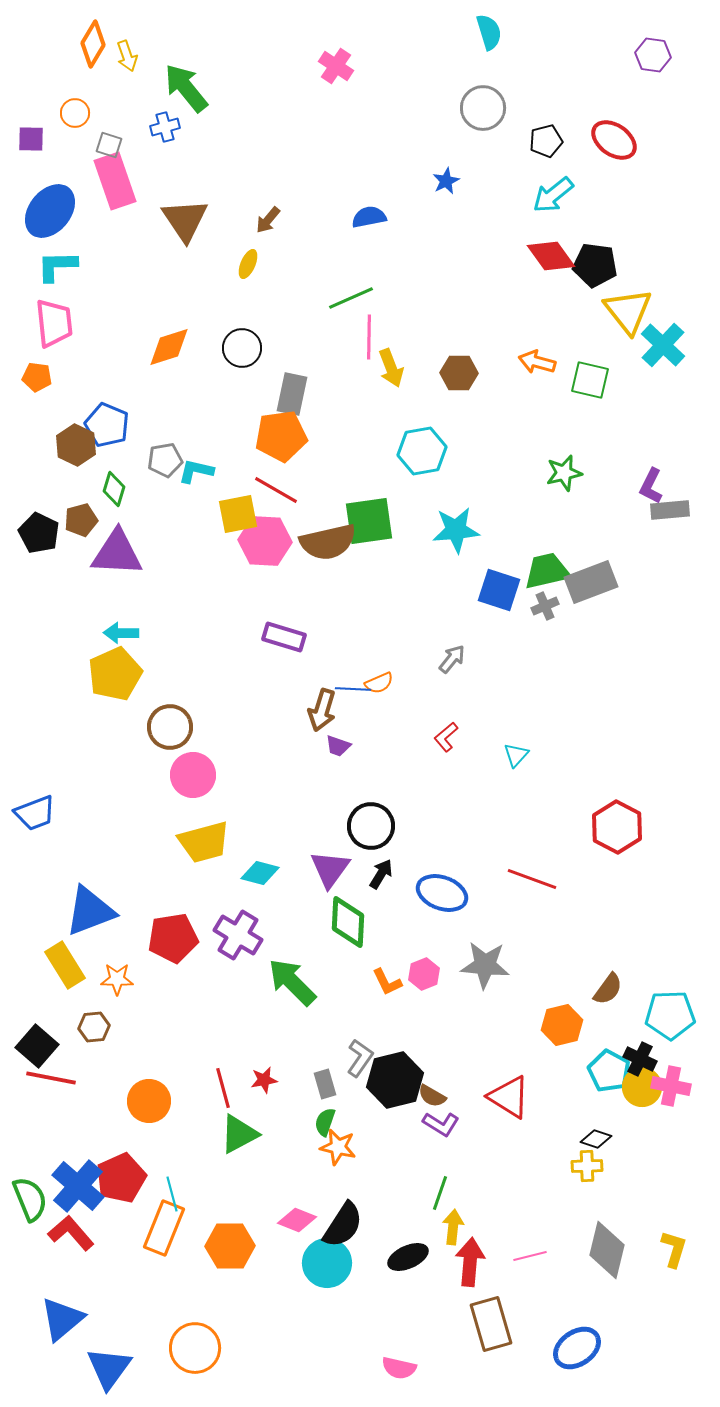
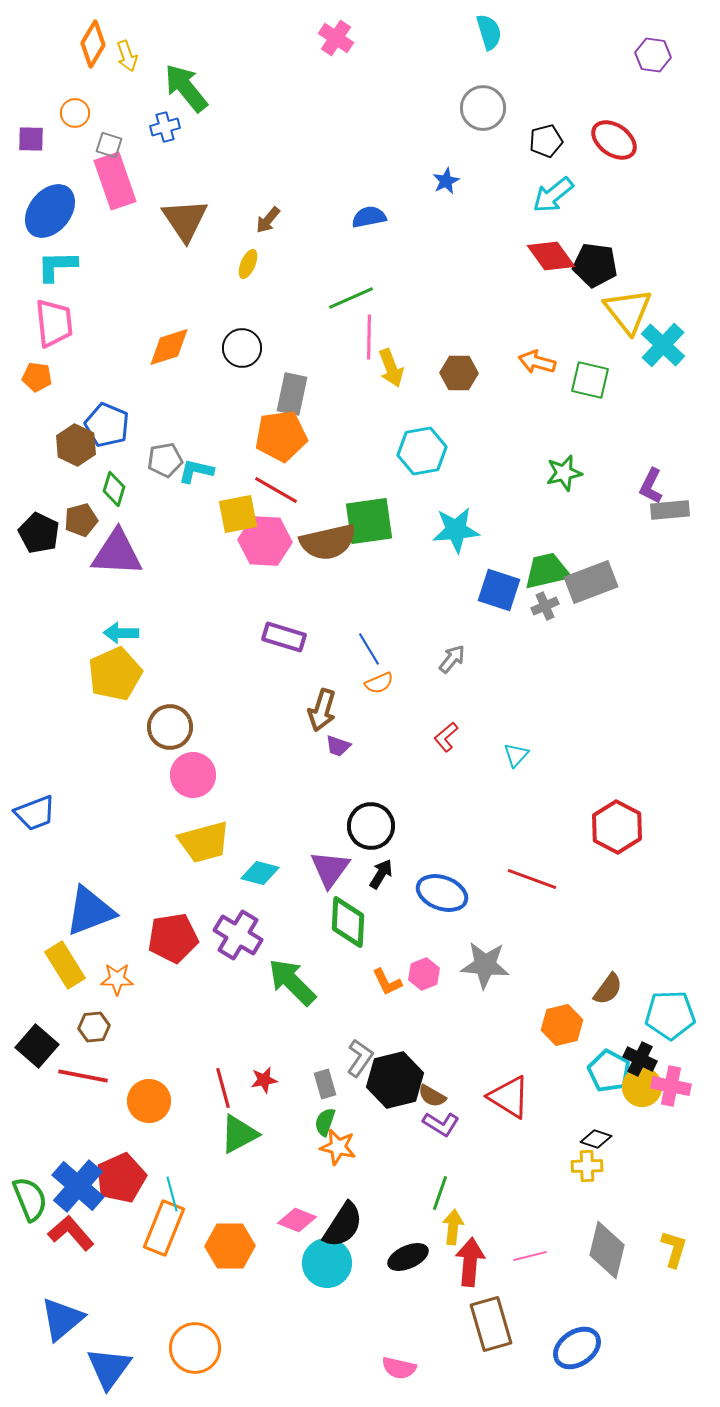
pink cross at (336, 66): moved 28 px up
blue line at (353, 689): moved 16 px right, 40 px up; rotated 56 degrees clockwise
red line at (51, 1078): moved 32 px right, 2 px up
